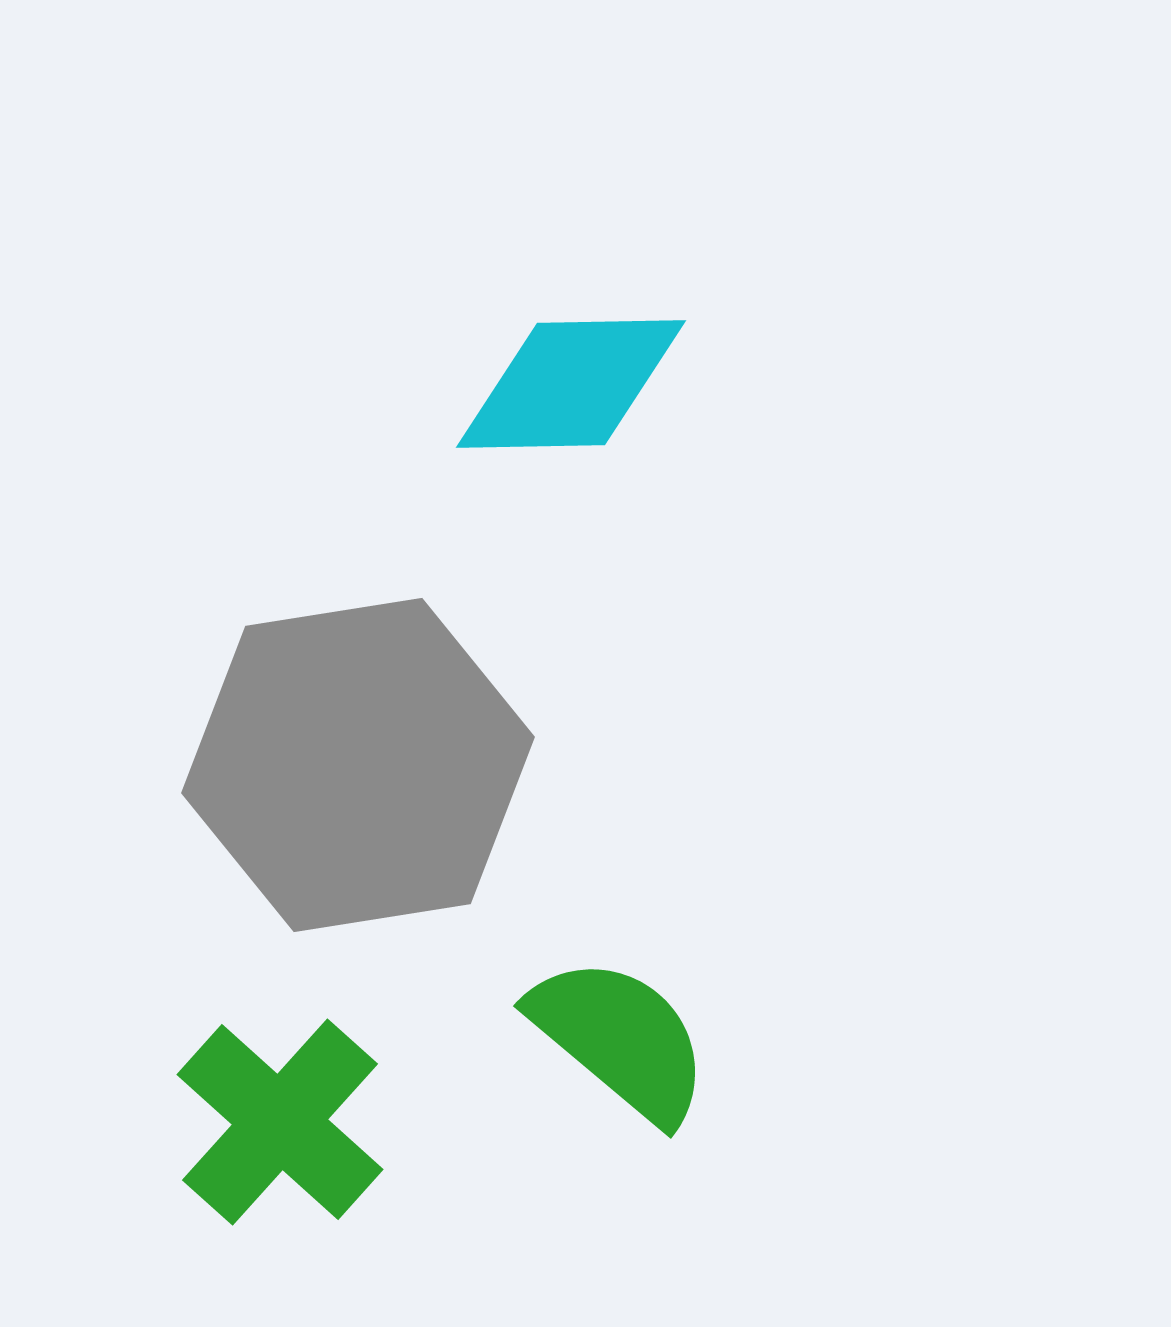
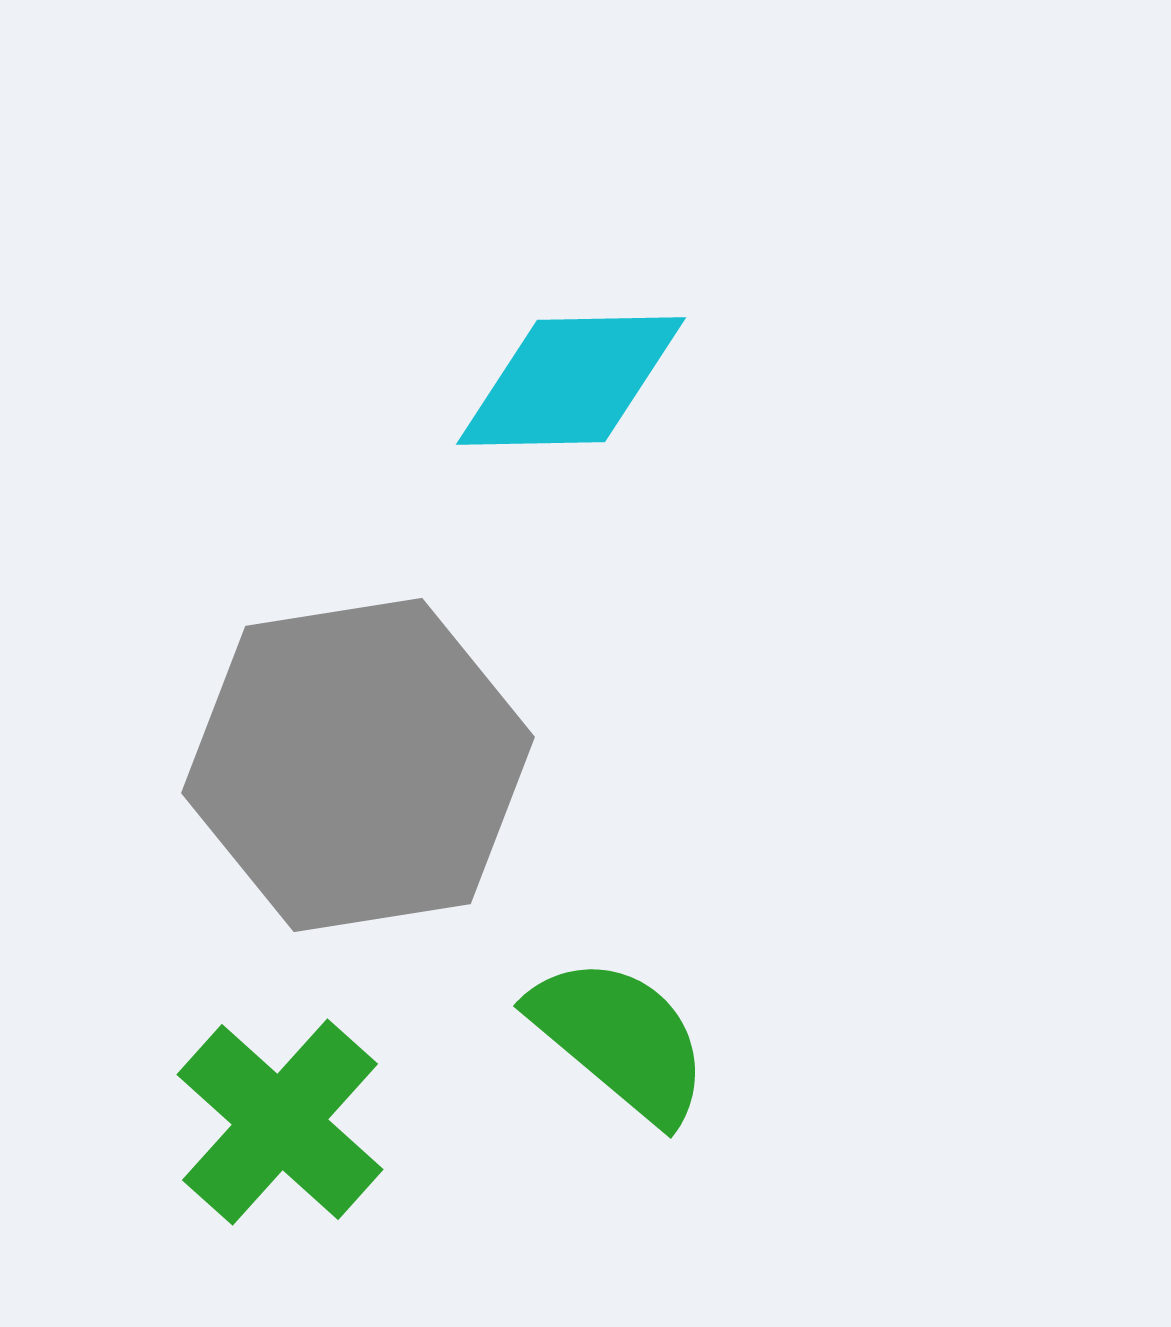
cyan diamond: moved 3 px up
